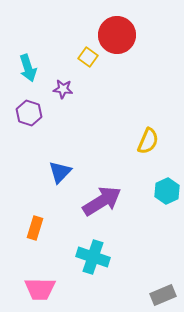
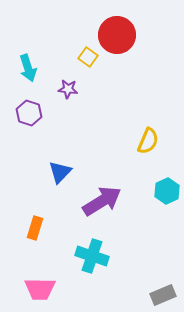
purple star: moved 5 px right
cyan cross: moved 1 px left, 1 px up
